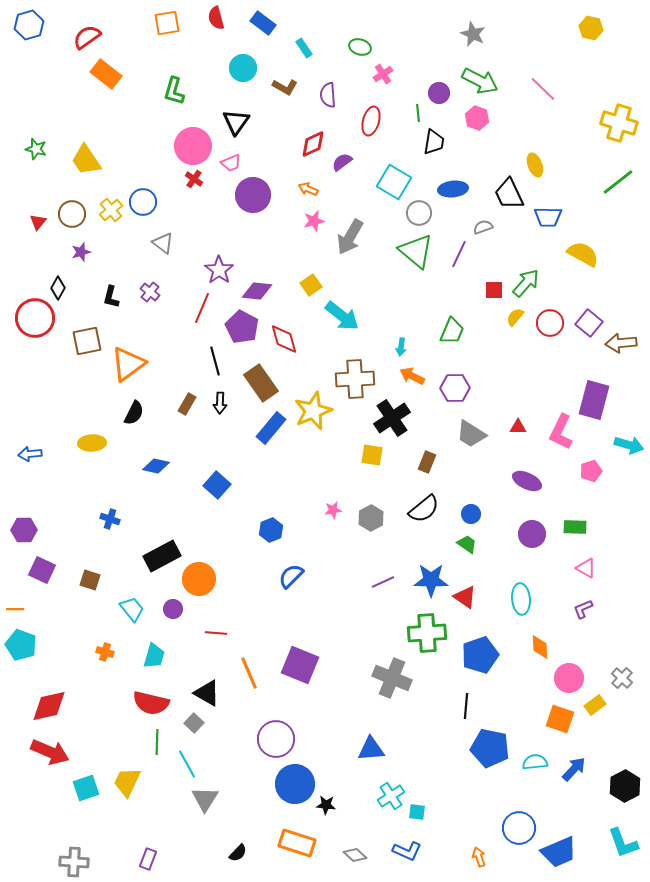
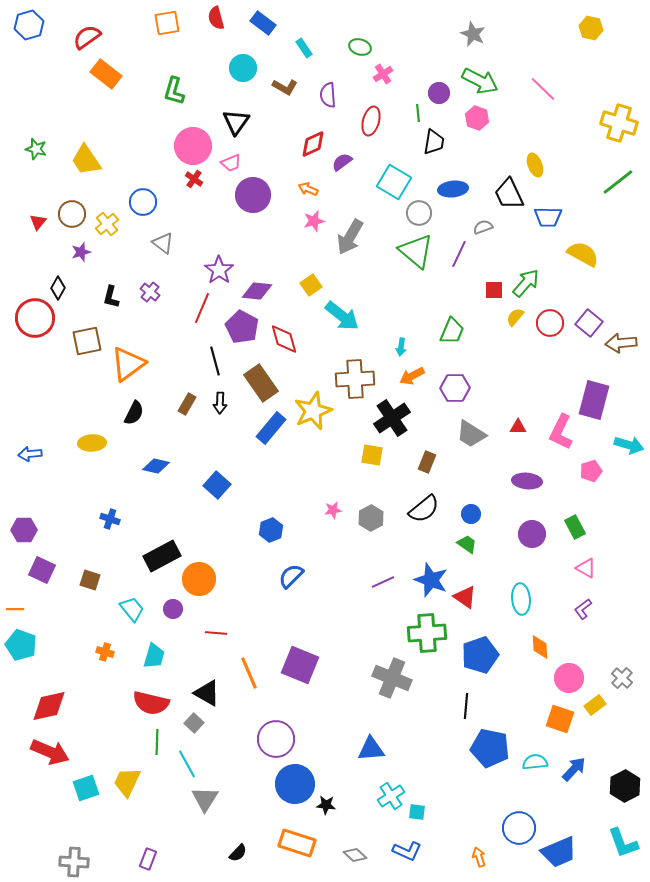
yellow cross at (111, 210): moved 4 px left, 14 px down
orange arrow at (412, 376): rotated 55 degrees counterclockwise
purple ellipse at (527, 481): rotated 20 degrees counterclockwise
green rectangle at (575, 527): rotated 60 degrees clockwise
blue star at (431, 580): rotated 20 degrees clockwise
purple L-shape at (583, 609): rotated 15 degrees counterclockwise
